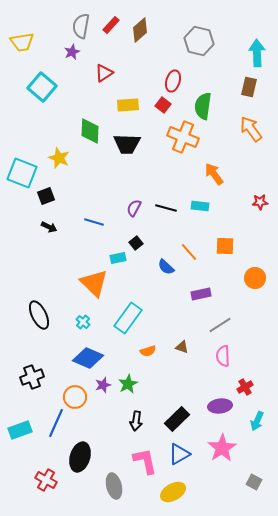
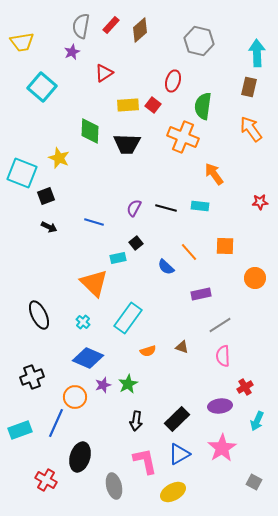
red square at (163, 105): moved 10 px left
